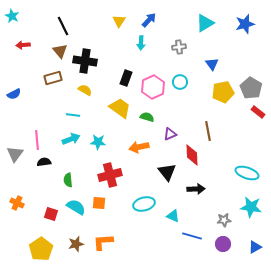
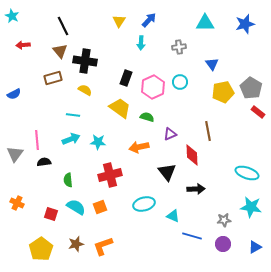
cyan triangle at (205, 23): rotated 30 degrees clockwise
orange square at (99, 203): moved 1 px right, 4 px down; rotated 24 degrees counterclockwise
orange L-shape at (103, 242): moved 4 px down; rotated 15 degrees counterclockwise
